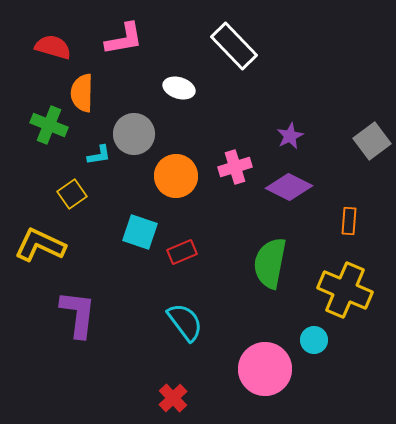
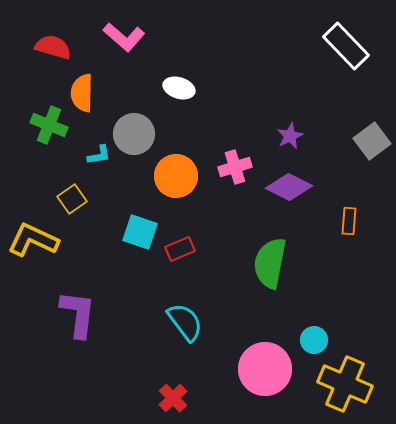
pink L-shape: moved 2 px up; rotated 51 degrees clockwise
white rectangle: moved 112 px right
yellow square: moved 5 px down
yellow L-shape: moved 7 px left, 5 px up
red rectangle: moved 2 px left, 3 px up
yellow cross: moved 94 px down
